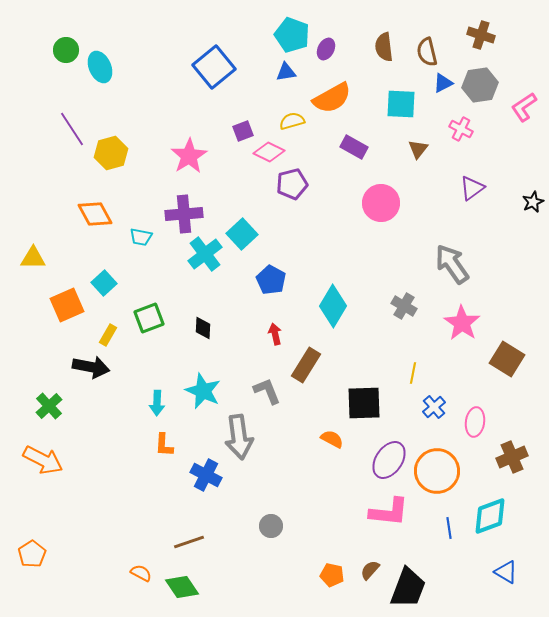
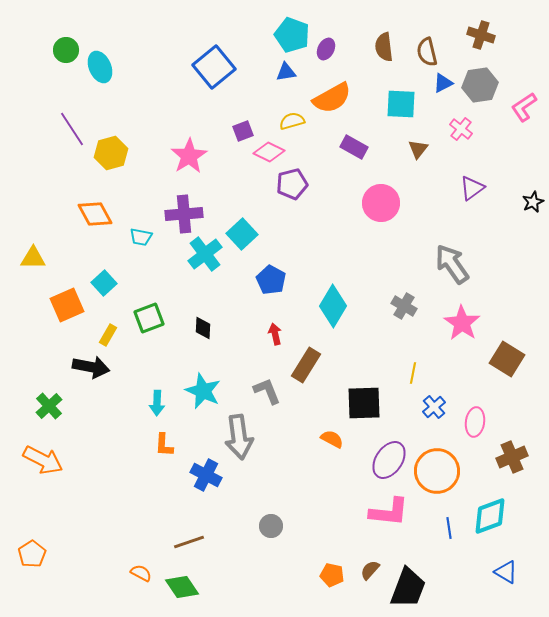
pink cross at (461, 129): rotated 10 degrees clockwise
